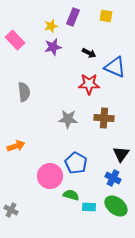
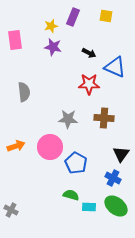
pink rectangle: rotated 36 degrees clockwise
purple star: rotated 24 degrees clockwise
pink circle: moved 29 px up
